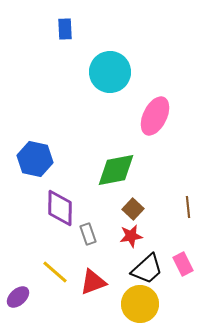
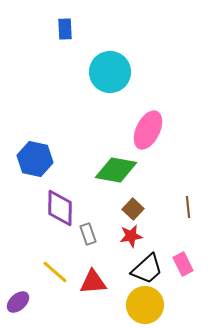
pink ellipse: moved 7 px left, 14 px down
green diamond: rotated 21 degrees clockwise
red triangle: rotated 16 degrees clockwise
purple ellipse: moved 5 px down
yellow circle: moved 5 px right, 1 px down
